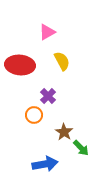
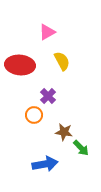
brown star: rotated 24 degrees counterclockwise
